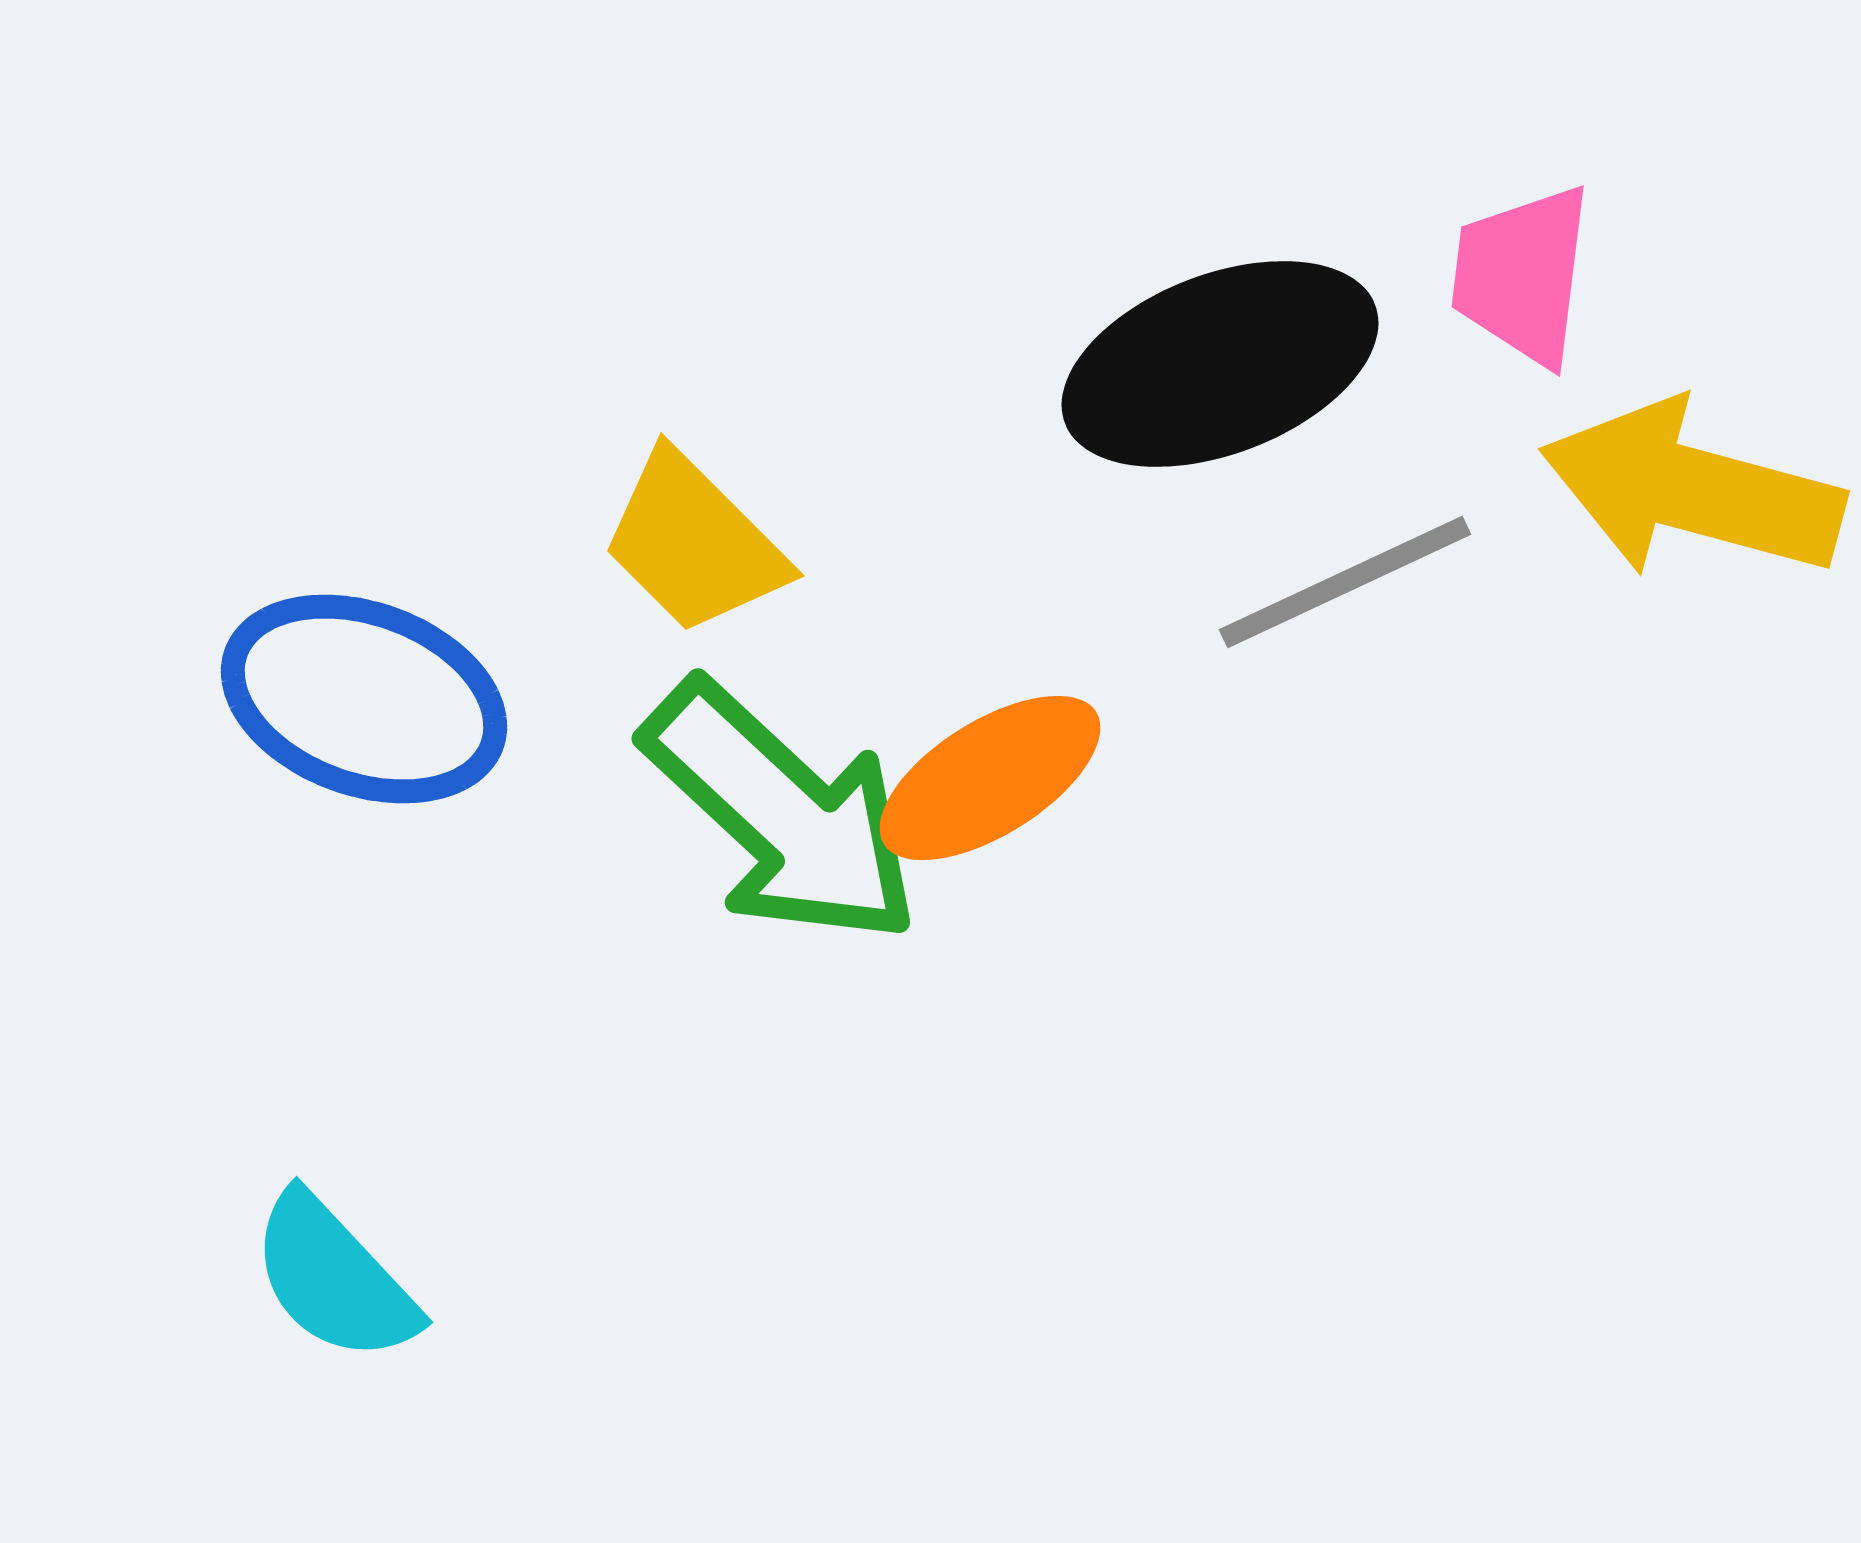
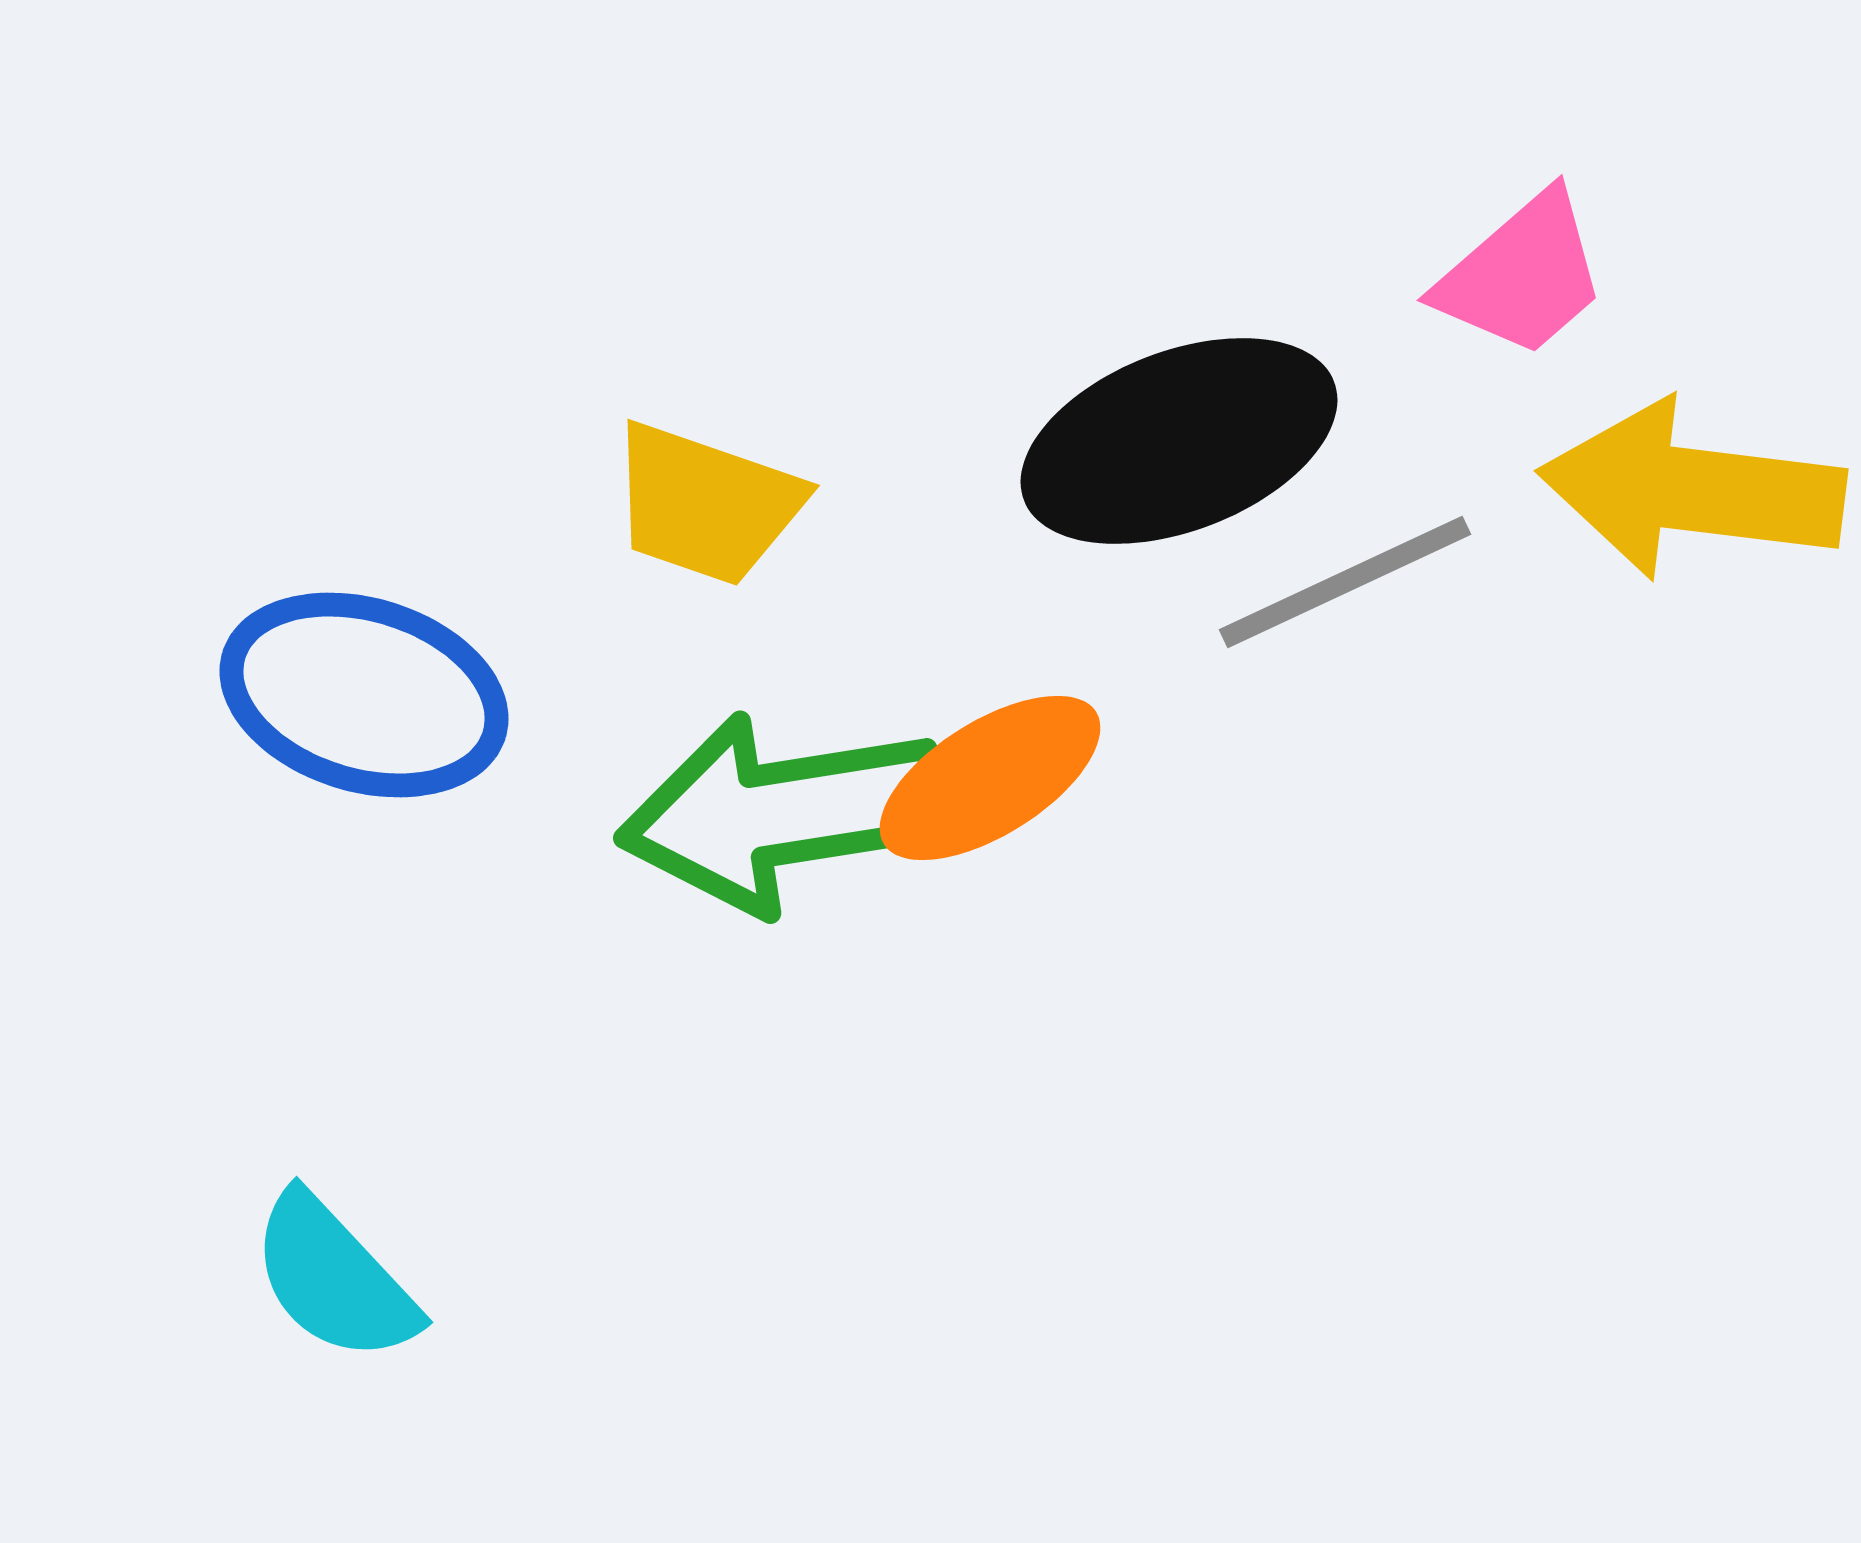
pink trapezoid: rotated 138 degrees counterclockwise
black ellipse: moved 41 px left, 77 px down
yellow arrow: rotated 8 degrees counterclockwise
yellow trapezoid: moved 12 px right, 39 px up; rotated 26 degrees counterclockwise
blue ellipse: moved 4 px up; rotated 3 degrees counterclockwise
green arrow: rotated 128 degrees clockwise
